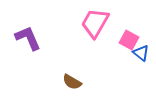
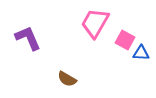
pink square: moved 4 px left
blue triangle: rotated 36 degrees counterclockwise
brown semicircle: moved 5 px left, 3 px up
